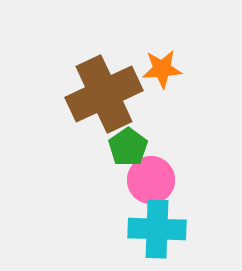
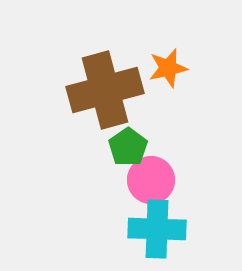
orange star: moved 6 px right, 1 px up; rotated 9 degrees counterclockwise
brown cross: moved 1 px right, 4 px up; rotated 10 degrees clockwise
